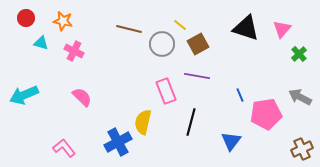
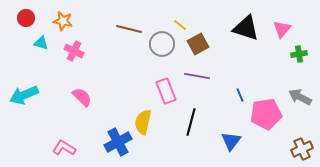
green cross: rotated 35 degrees clockwise
pink L-shape: rotated 20 degrees counterclockwise
